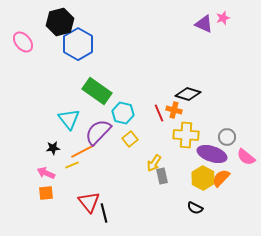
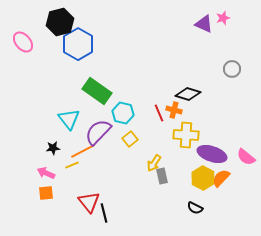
gray circle: moved 5 px right, 68 px up
